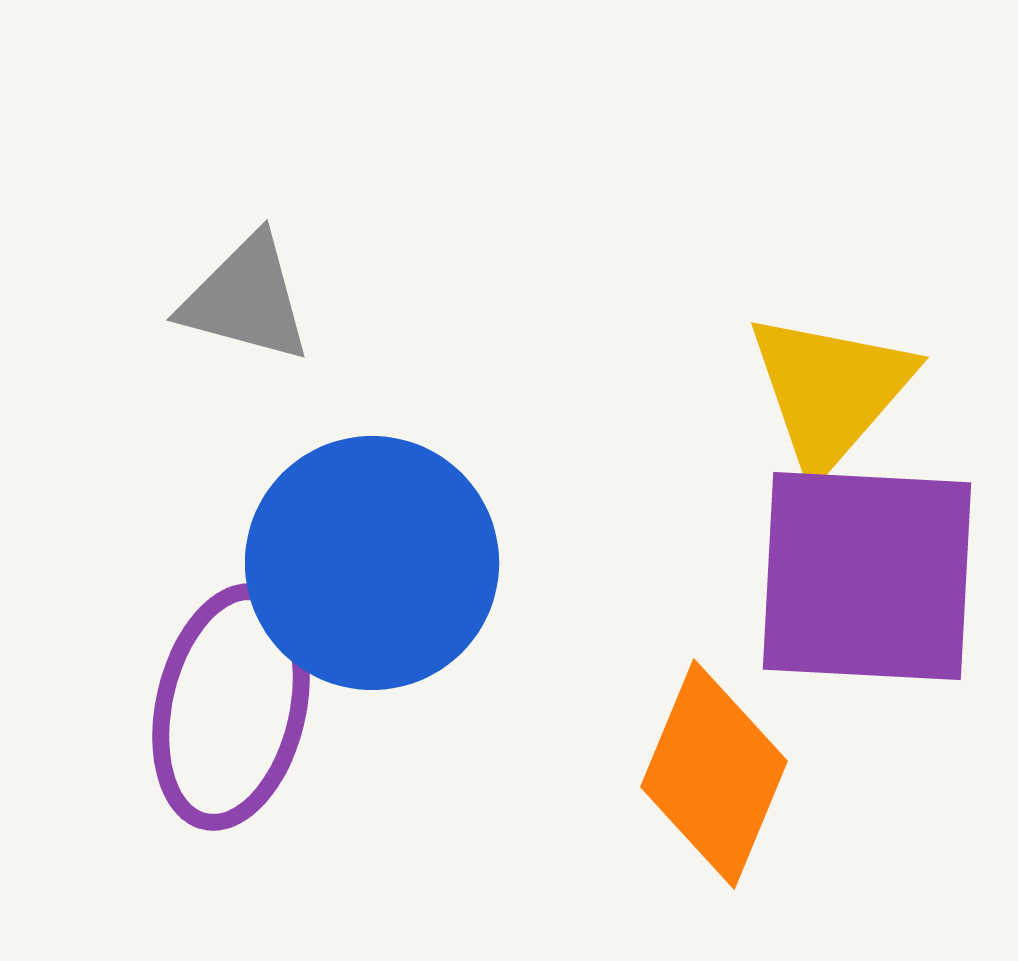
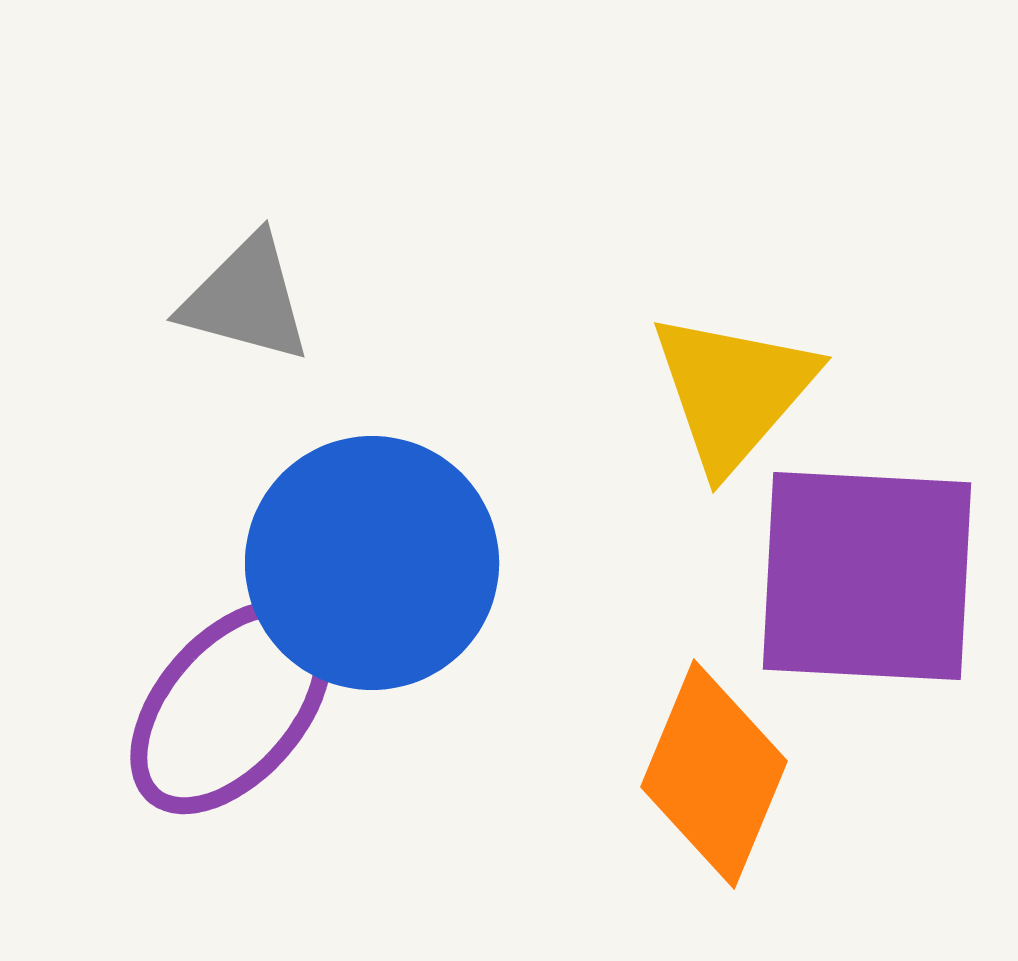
yellow triangle: moved 97 px left
purple ellipse: rotated 28 degrees clockwise
